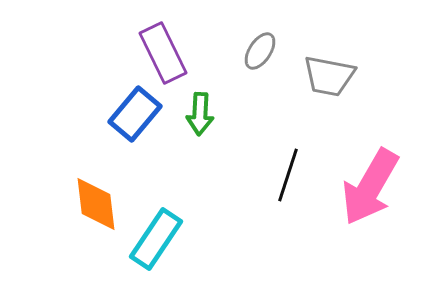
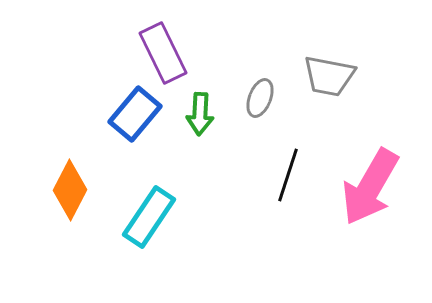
gray ellipse: moved 47 px down; rotated 12 degrees counterclockwise
orange diamond: moved 26 px left, 14 px up; rotated 34 degrees clockwise
cyan rectangle: moved 7 px left, 22 px up
